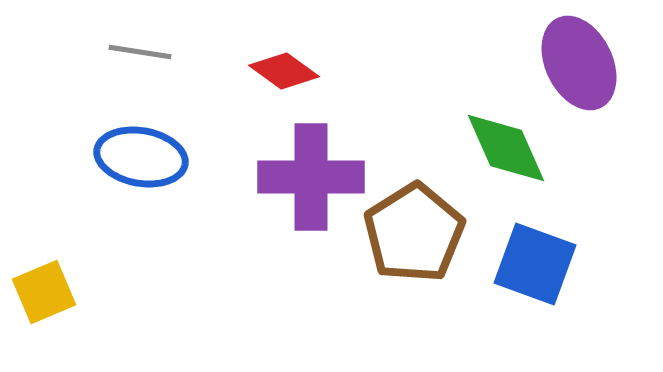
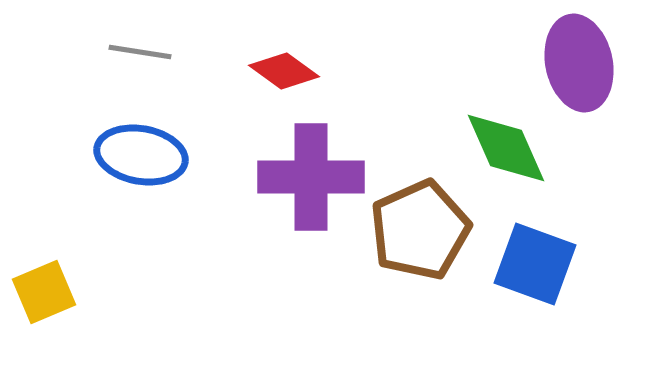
purple ellipse: rotated 14 degrees clockwise
blue ellipse: moved 2 px up
brown pentagon: moved 6 px right, 3 px up; rotated 8 degrees clockwise
